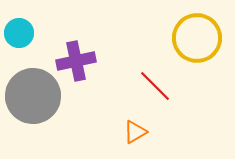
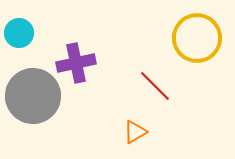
purple cross: moved 2 px down
